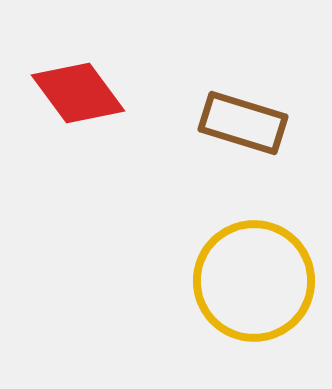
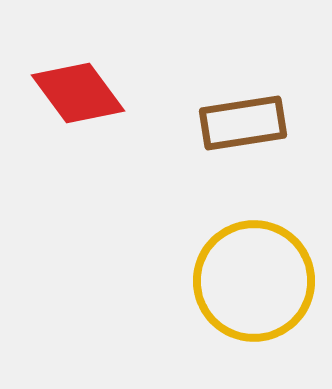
brown rectangle: rotated 26 degrees counterclockwise
